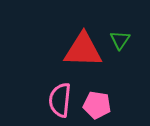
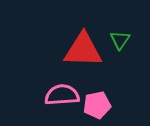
pink semicircle: moved 2 px right, 5 px up; rotated 80 degrees clockwise
pink pentagon: rotated 20 degrees counterclockwise
